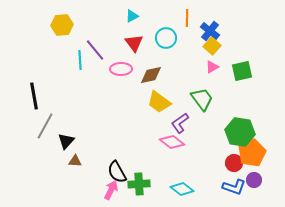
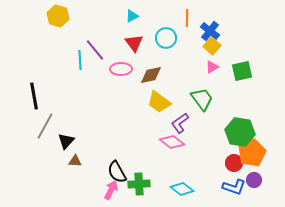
yellow hexagon: moved 4 px left, 9 px up; rotated 20 degrees clockwise
